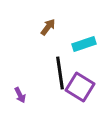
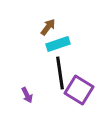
cyan rectangle: moved 26 px left
purple square: moved 1 px left, 3 px down
purple arrow: moved 7 px right
